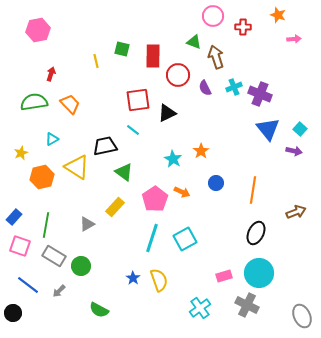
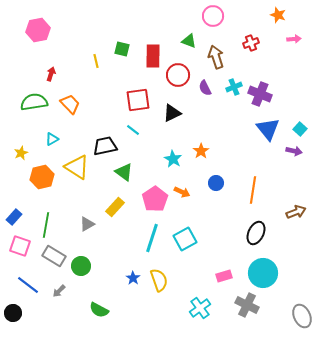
red cross at (243, 27): moved 8 px right, 16 px down; rotated 21 degrees counterclockwise
green triangle at (194, 42): moved 5 px left, 1 px up
black triangle at (167, 113): moved 5 px right
cyan circle at (259, 273): moved 4 px right
